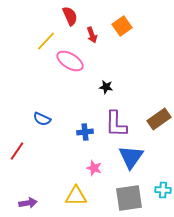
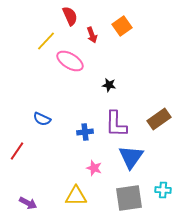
black star: moved 3 px right, 2 px up
purple arrow: rotated 36 degrees clockwise
